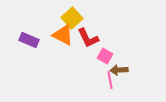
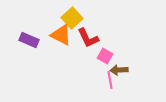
orange triangle: moved 2 px left
